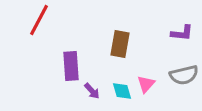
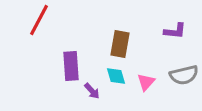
purple L-shape: moved 7 px left, 2 px up
pink triangle: moved 2 px up
cyan diamond: moved 6 px left, 15 px up
